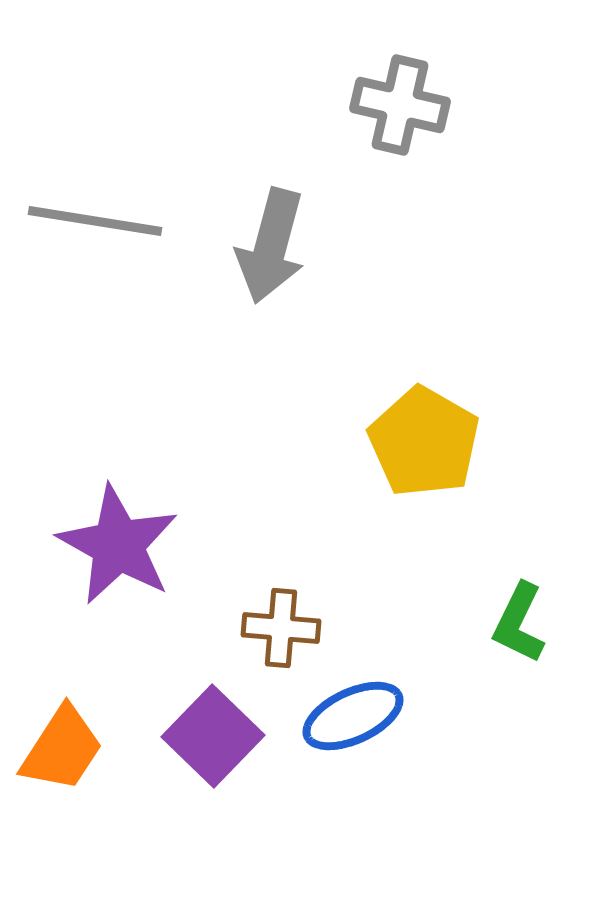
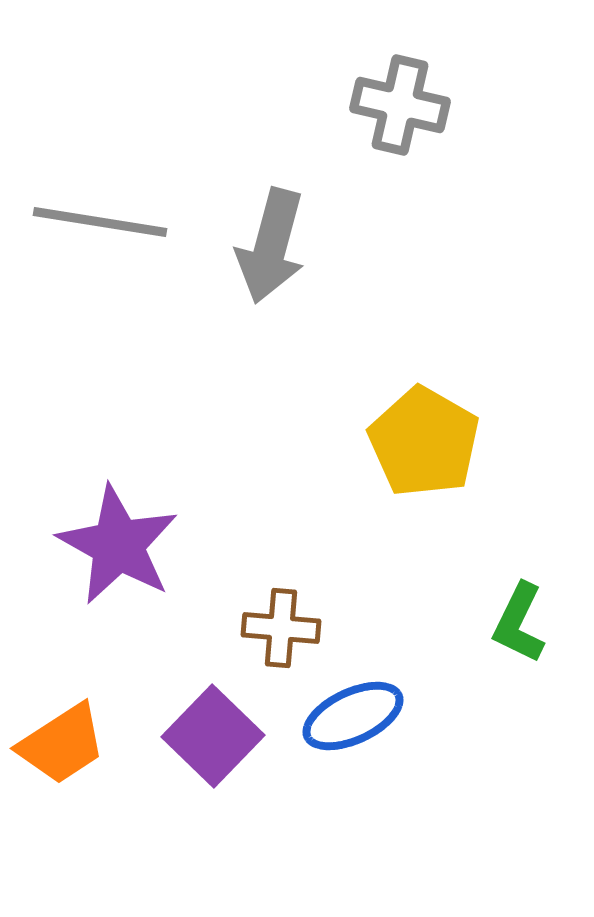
gray line: moved 5 px right, 1 px down
orange trapezoid: moved 5 px up; rotated 24 degrees clockwise
